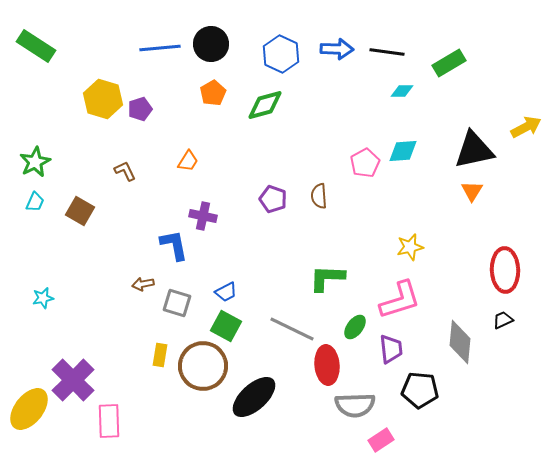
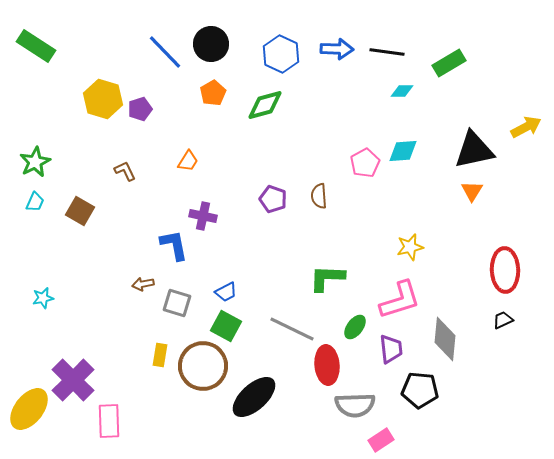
blue line at (160, 48): moved 5 px right, 4 px down; rotated 51 degrees clockwise
gray diamond at (460, 342): moved 15 px left, 3 px up
